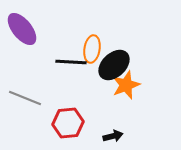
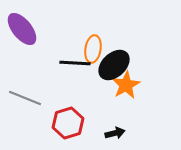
orange ellipse: moved 1 px right
black line: moved 4 px right, 1 px down
orange star: rotated 8 degrees counterclockwise
red hexagon: rotated 12 degrees counterclockwise
black arrow: moved 2 px right, 3 px up
